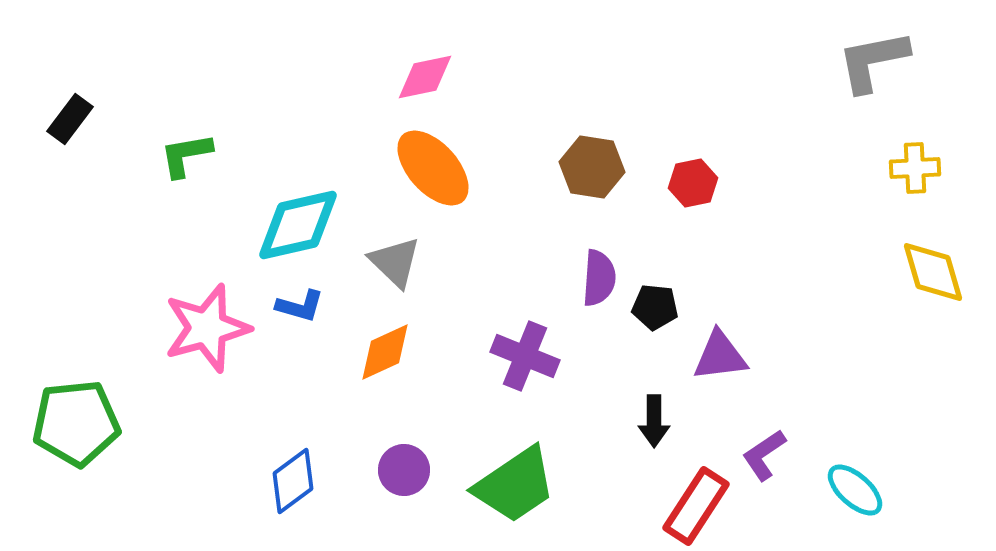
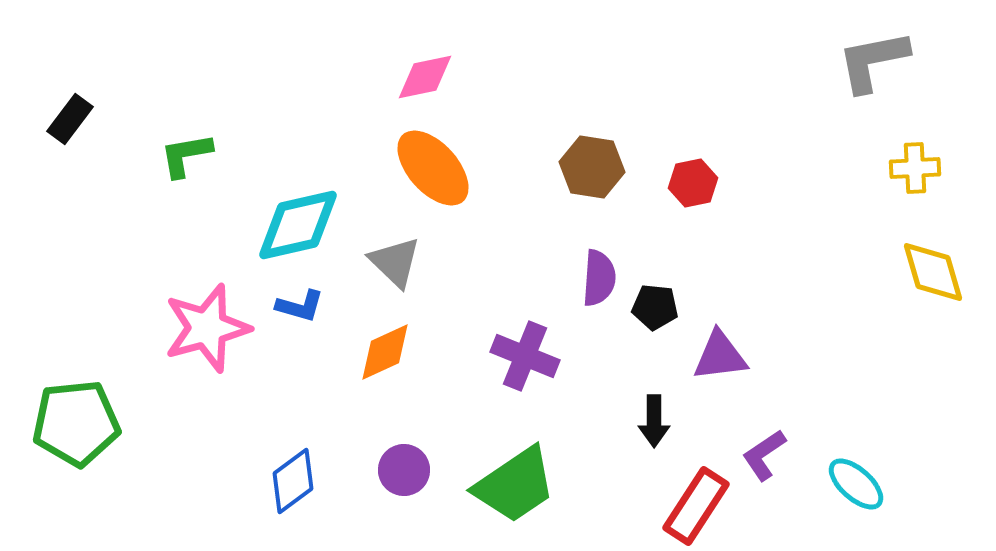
cyan ellipse: moved 1 px right, 6 px up
